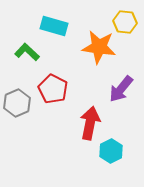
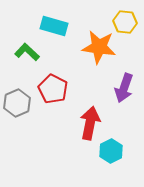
purple arrow: moved 3 px right, 1 px up; rotated 20 degrees counterclockwise
